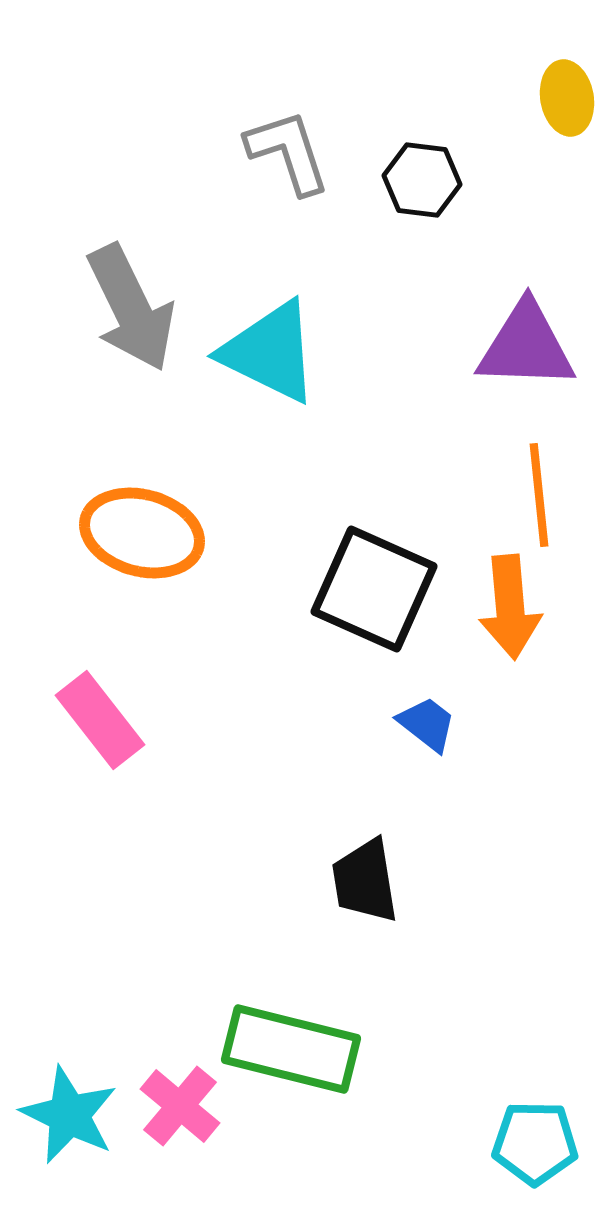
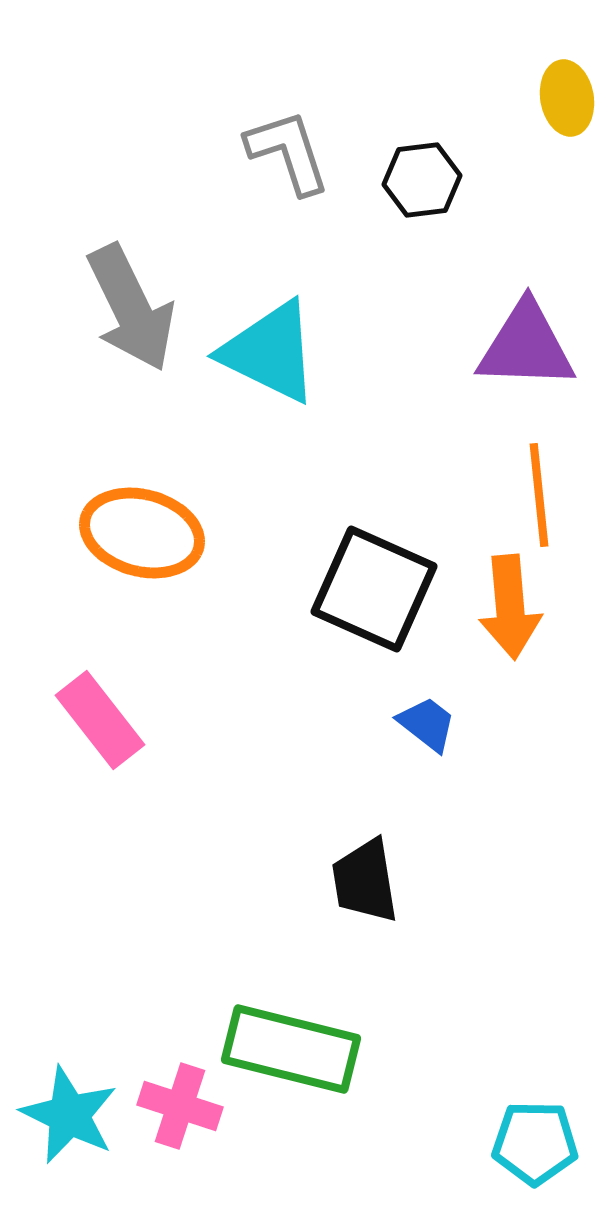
black hexagon: rotated 14 degrees counterclockwise
pink cross: rotated 22 degrees counterclockwise
